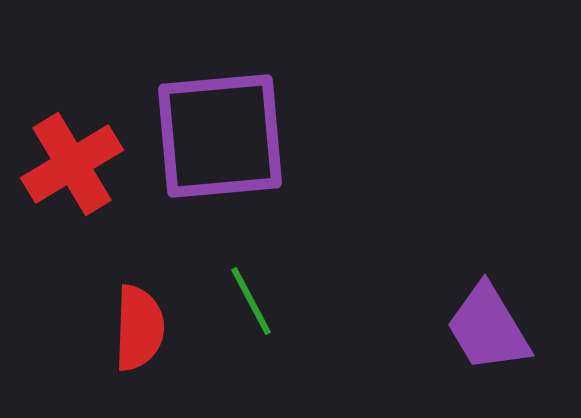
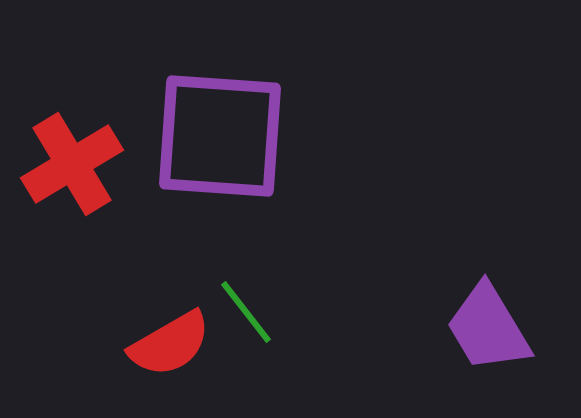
purple square: rotated 9 degrees clockwise
green line: moved 5 px left, 11 px down; rotated 10 degrees counterclockwise
red semicircle: moved 31 px right, 16 px down; rotated 58 degrees clockwise
